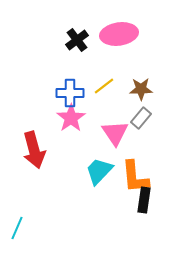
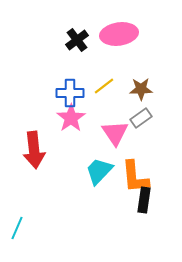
gray rectangle: rotated 15 degrees clockwise
red arrow: rotated 9 degrees clockwise
